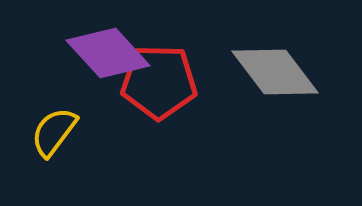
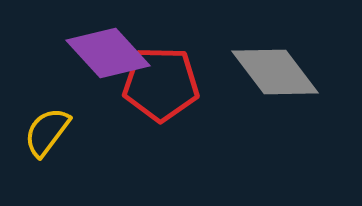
red pentagon: moved 2 px right, 2 px down
yellow semicircle: moved 7 px left
